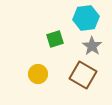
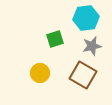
gray star: rotated 24 degrees clockwise
yellow circle: moved 2 px right, 1 px up
